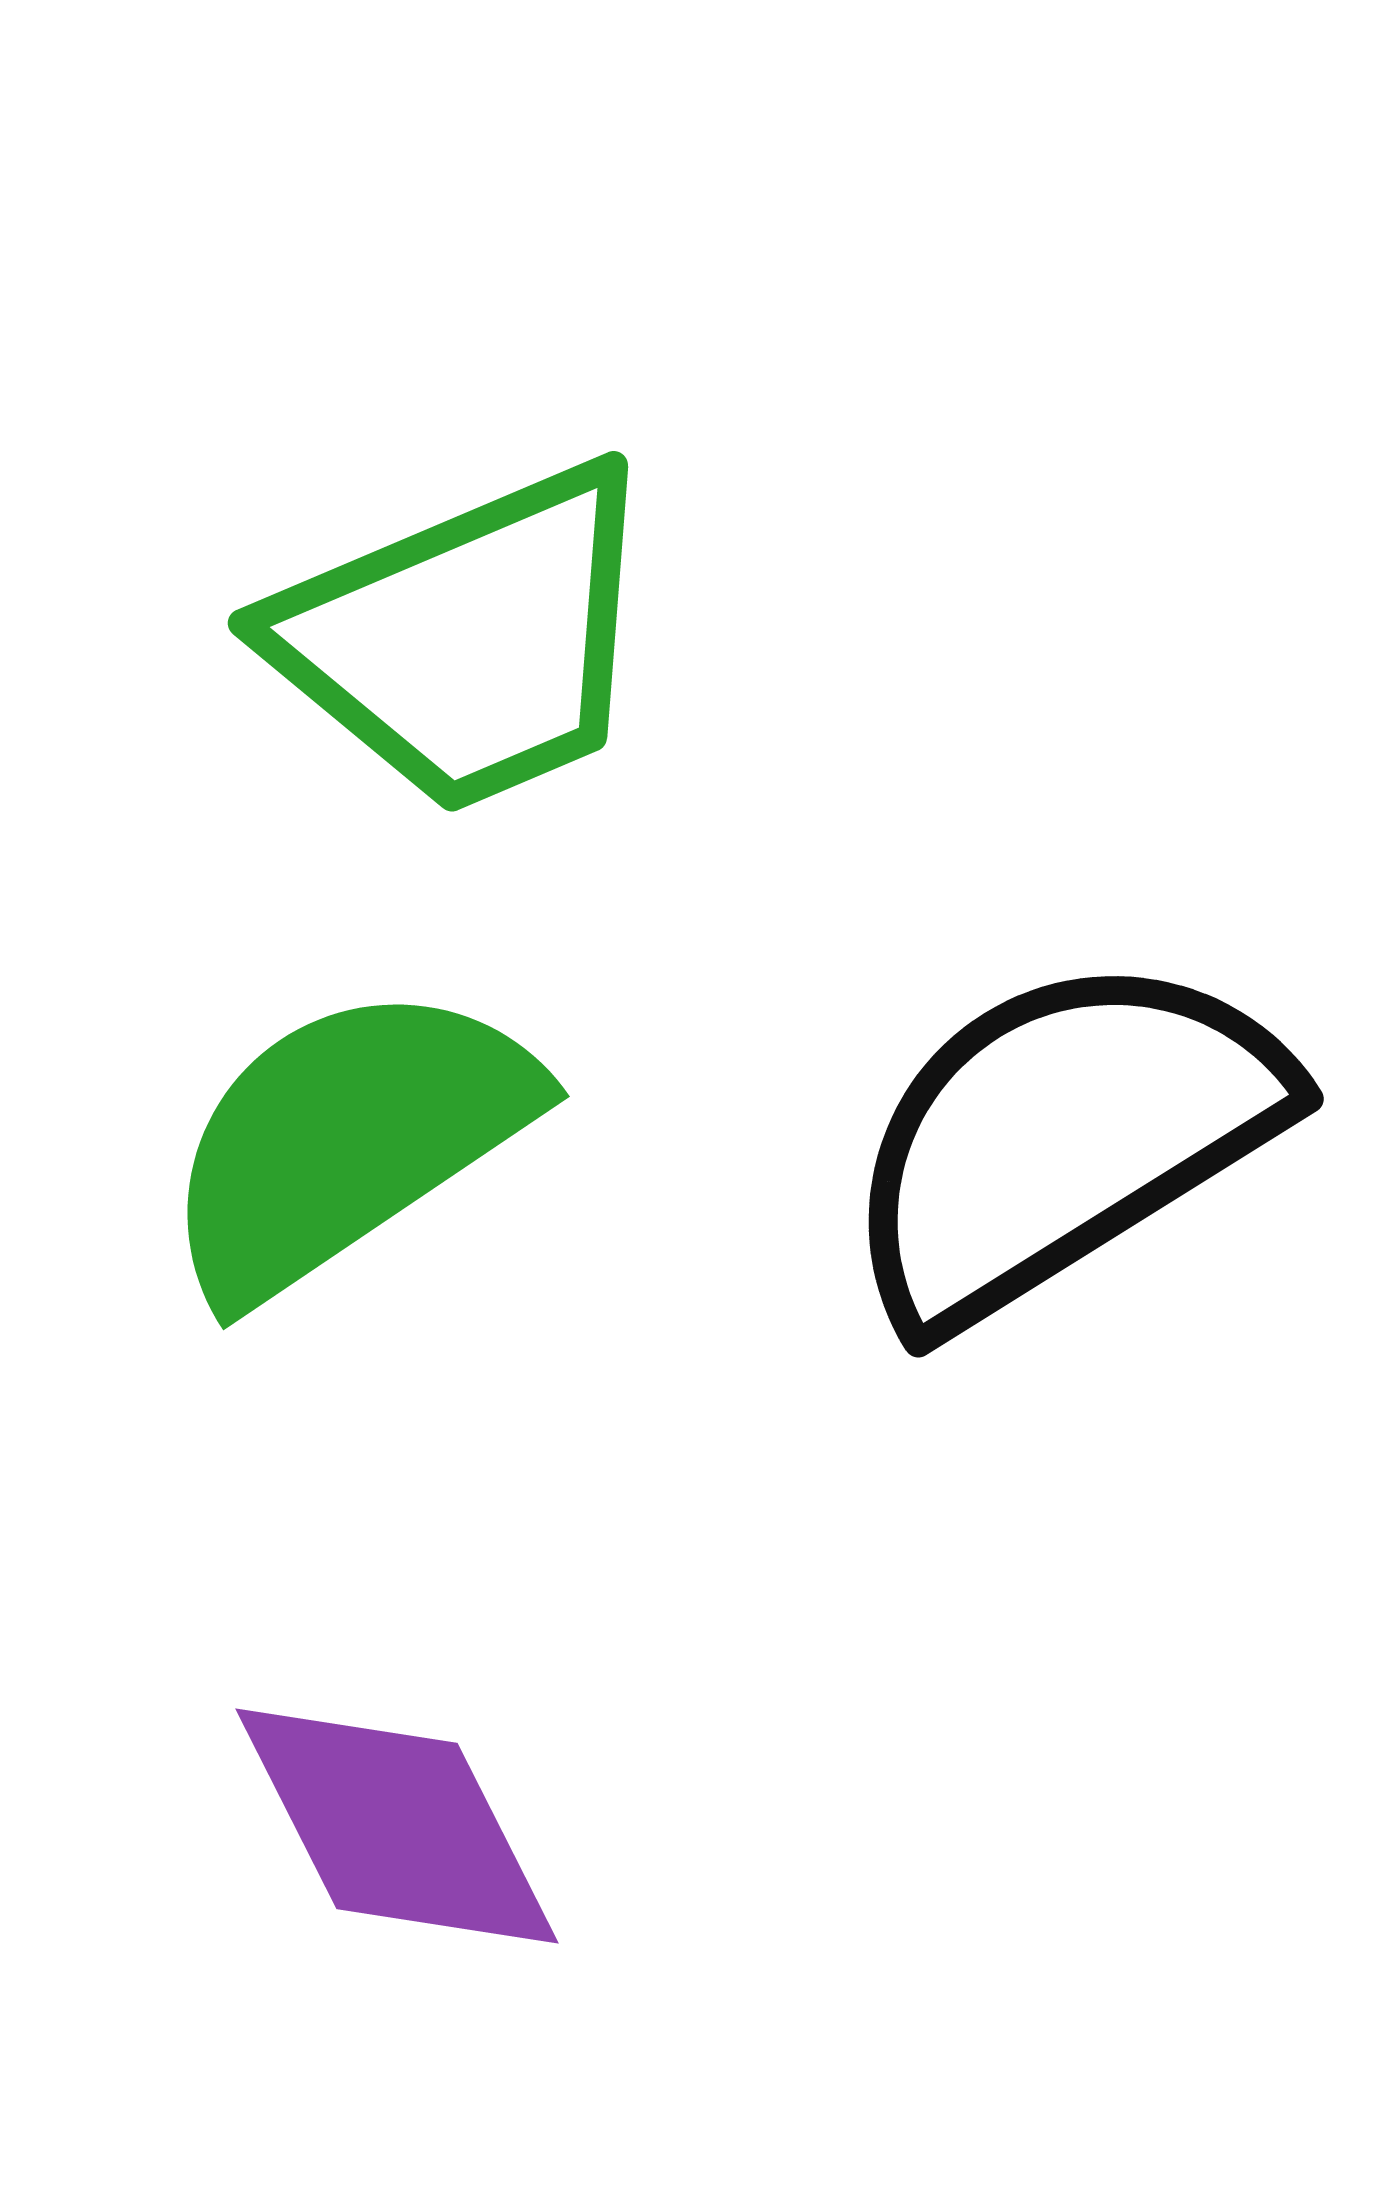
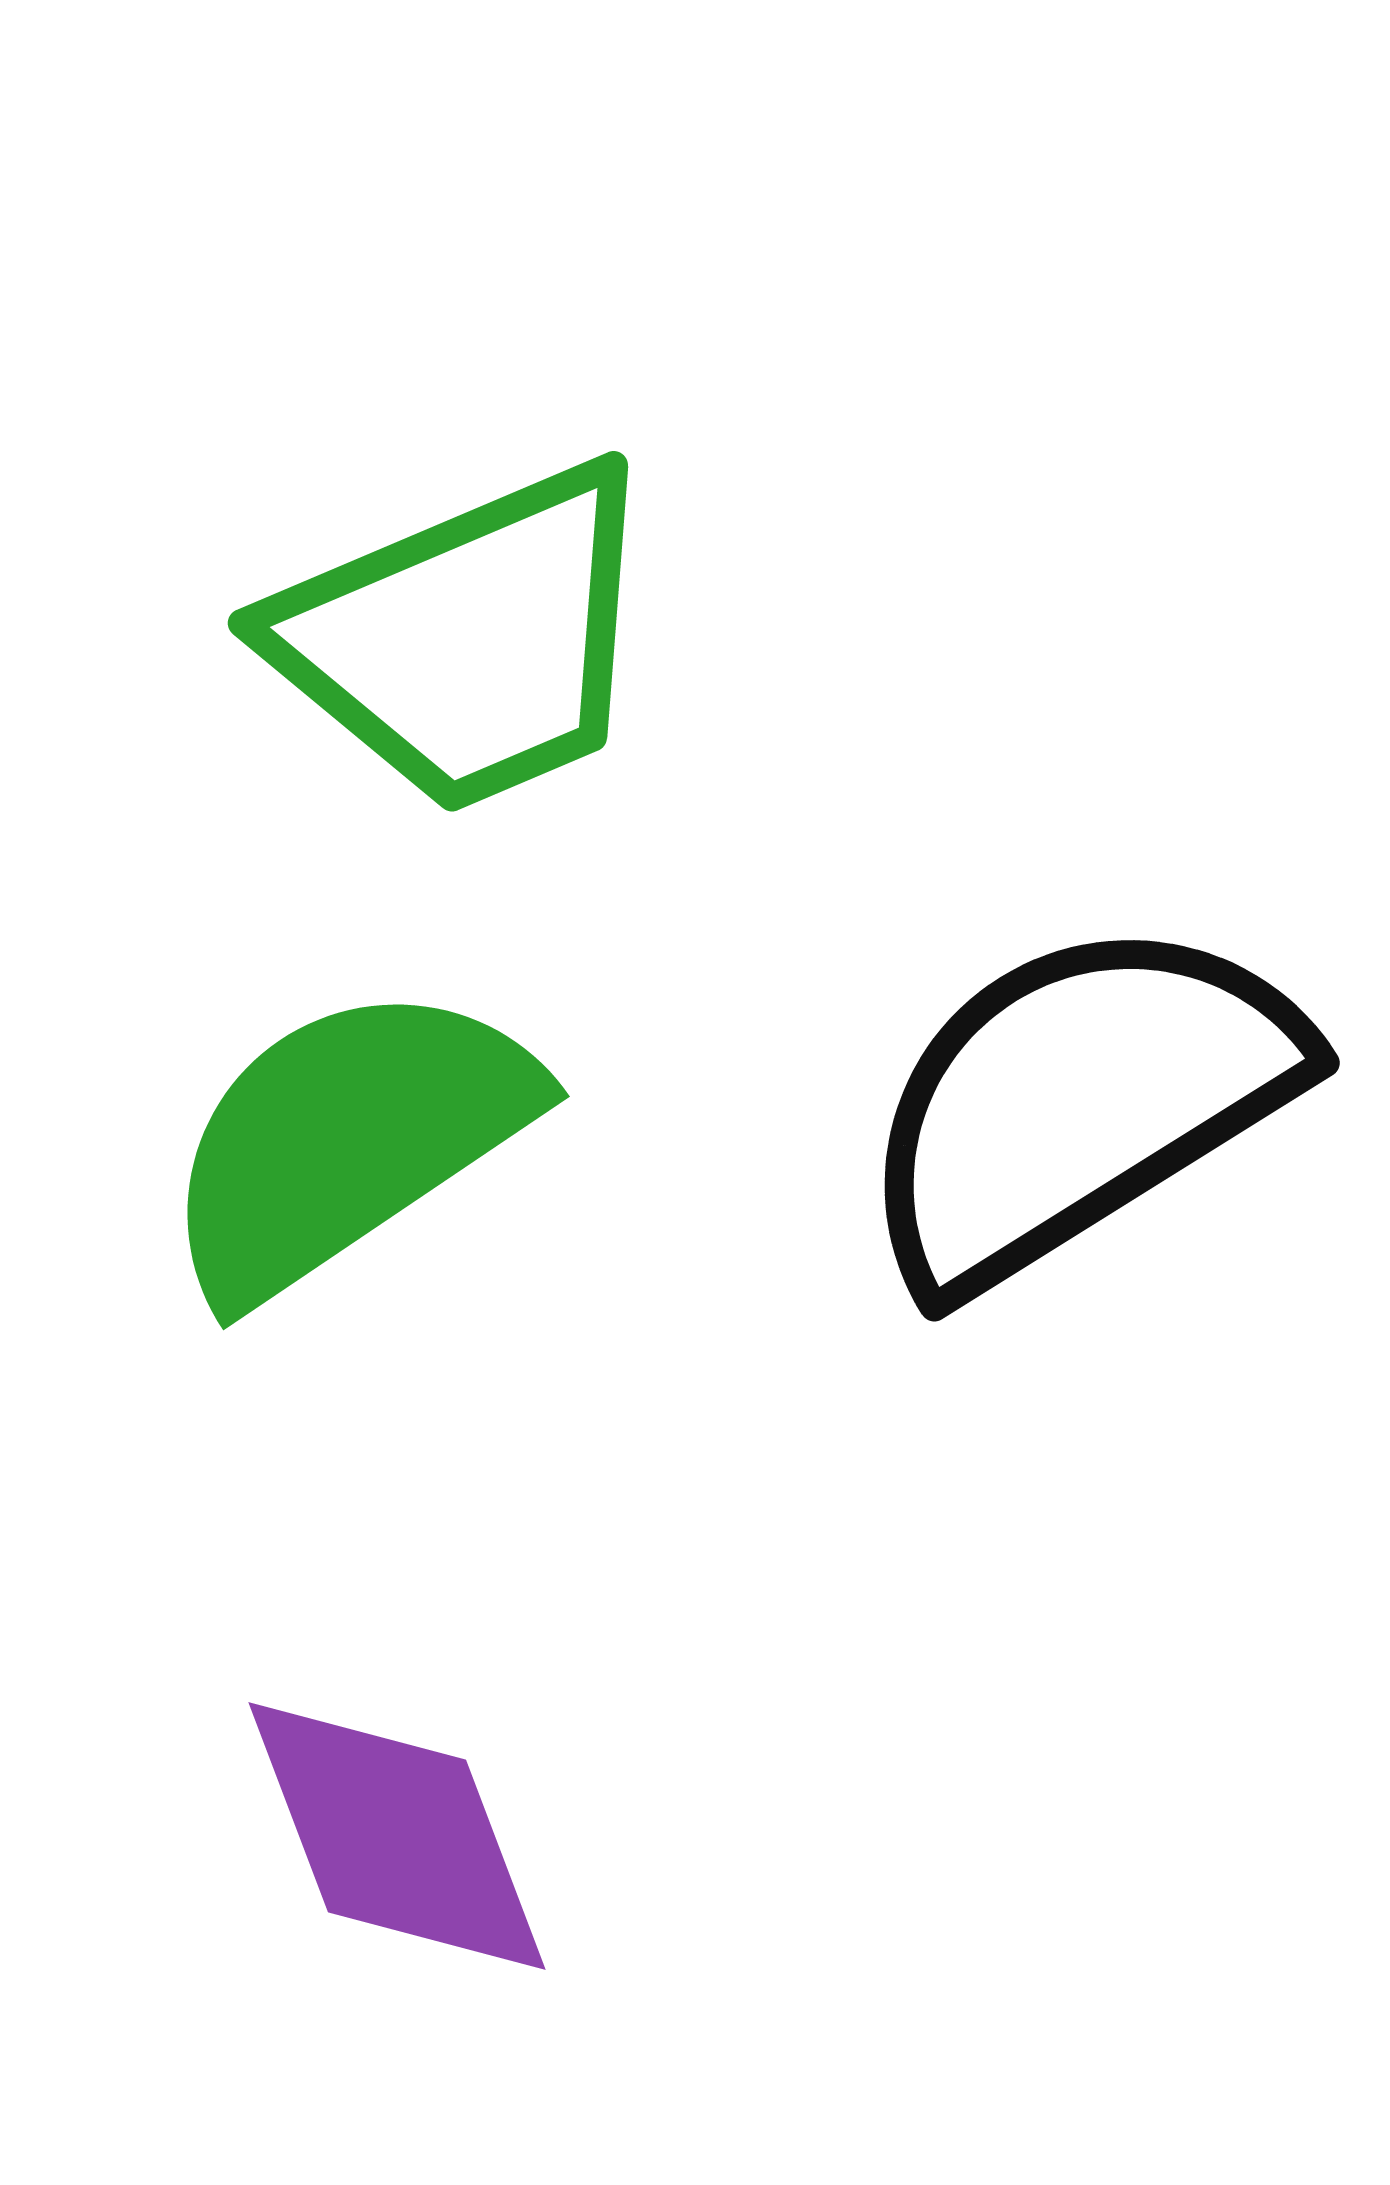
black semicircle: moved 16 px right, 36 px up
purple diamond: moved 10 px down; rotated 6 degrees clockwise
